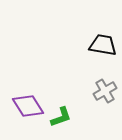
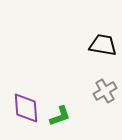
purple diamond: moved 2 px left, 2 px down; rotated 28 degrees clockwise
green L-shape: moved 1 px left, 1 px up
